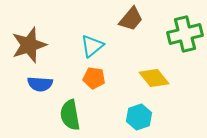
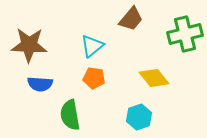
brown star: rotated 21 degrees clockwise
